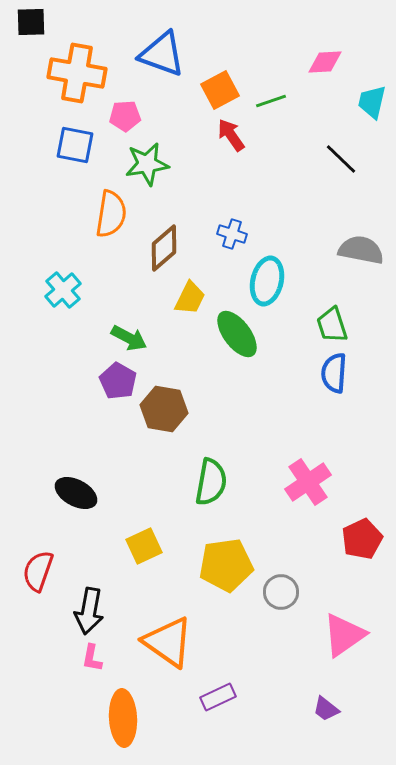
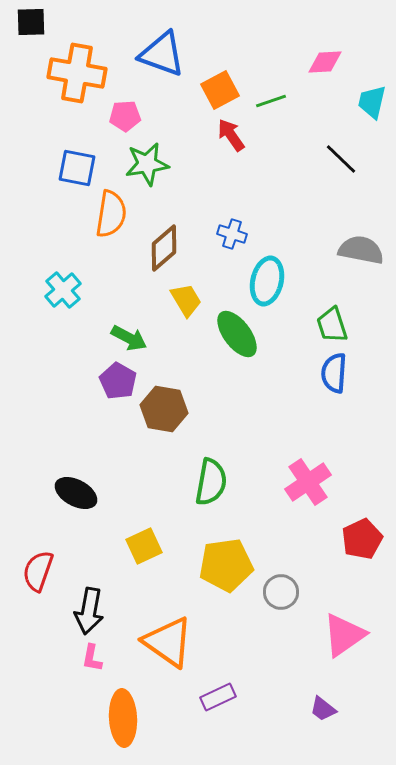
blue square: moved 2 px right, 23 px down
yellow trapezoid: moved 4 px left, 2 px down; rotated 57 degrees counterclockwise
purple trapezoid: moved 3 px left
